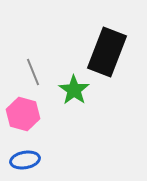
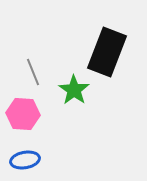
pink hexagon: rotated 12 degrees counterclockwise
